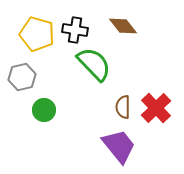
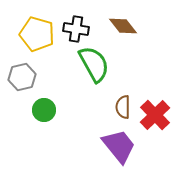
black cross: moved 1 px right, 1 px up
green semicircle: rotated 15 degrees clockwise
red cross: moved 1 px left, 7 px down
